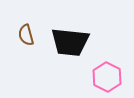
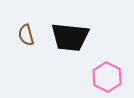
black trapezoid: moved 5 px up
